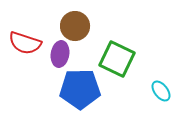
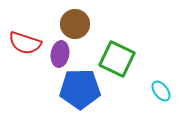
brown circle: moved 2 px up
